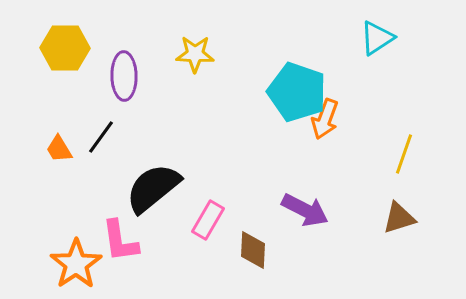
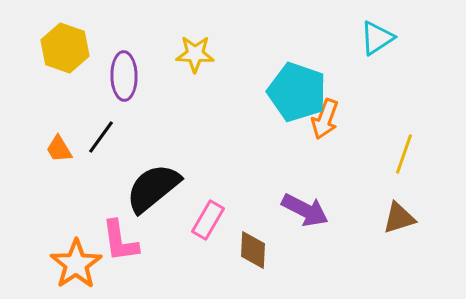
yellow hexagon: rotated 18 degrees clockwise
